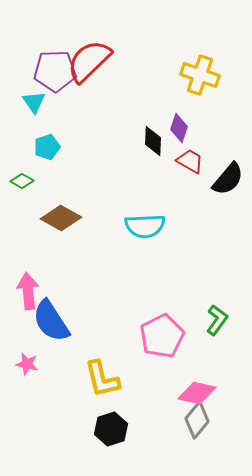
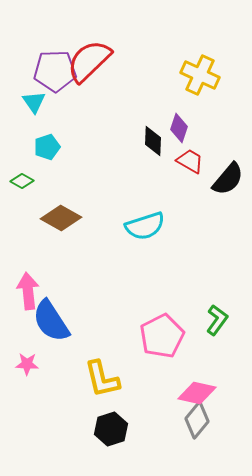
yellow cross: rotated 6 degrees clockwise
cyan semicircle: rotated 15 degrees counterclockwise
pink star: rotated 10 degrees counterclockwise
